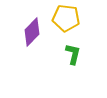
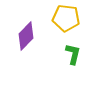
purple diamond: moved 6 px left, 4 px down
